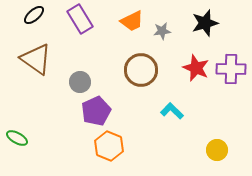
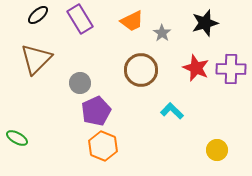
black ellipse: moved 4 px right
gray star: moved 2 px down; rotated 30 degrees counterclockwise
brown triangle: rotated 40 degrees clockwise
gray circle: moved 1 px down
orange hexagon: moved 6 px left
